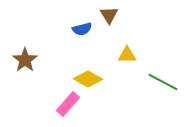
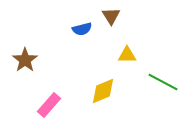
brown triangle: moved 2 px right, 1 px down
yellow diamond: moved 15 px right, 12 px down; rotated 52 degrees counterclockwise
pink rectangle: moved 19 px left, 1 px down
